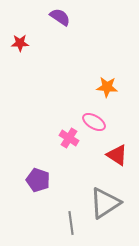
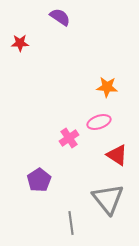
pink ellipse: moved 5 px right; rotated 50 degrees counterclockwise
pink cross: rotated 24 degrees clockwise
purple pentagon: moved 1 px right; rotated 20 degrees clockwise
gray triangle: moved 3 px right, 4 px up; rotated 36 degrees counterclockwise
